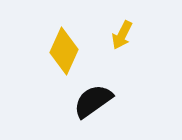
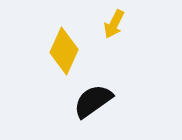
yellow arrow: moved 8 px left, 11 px up
